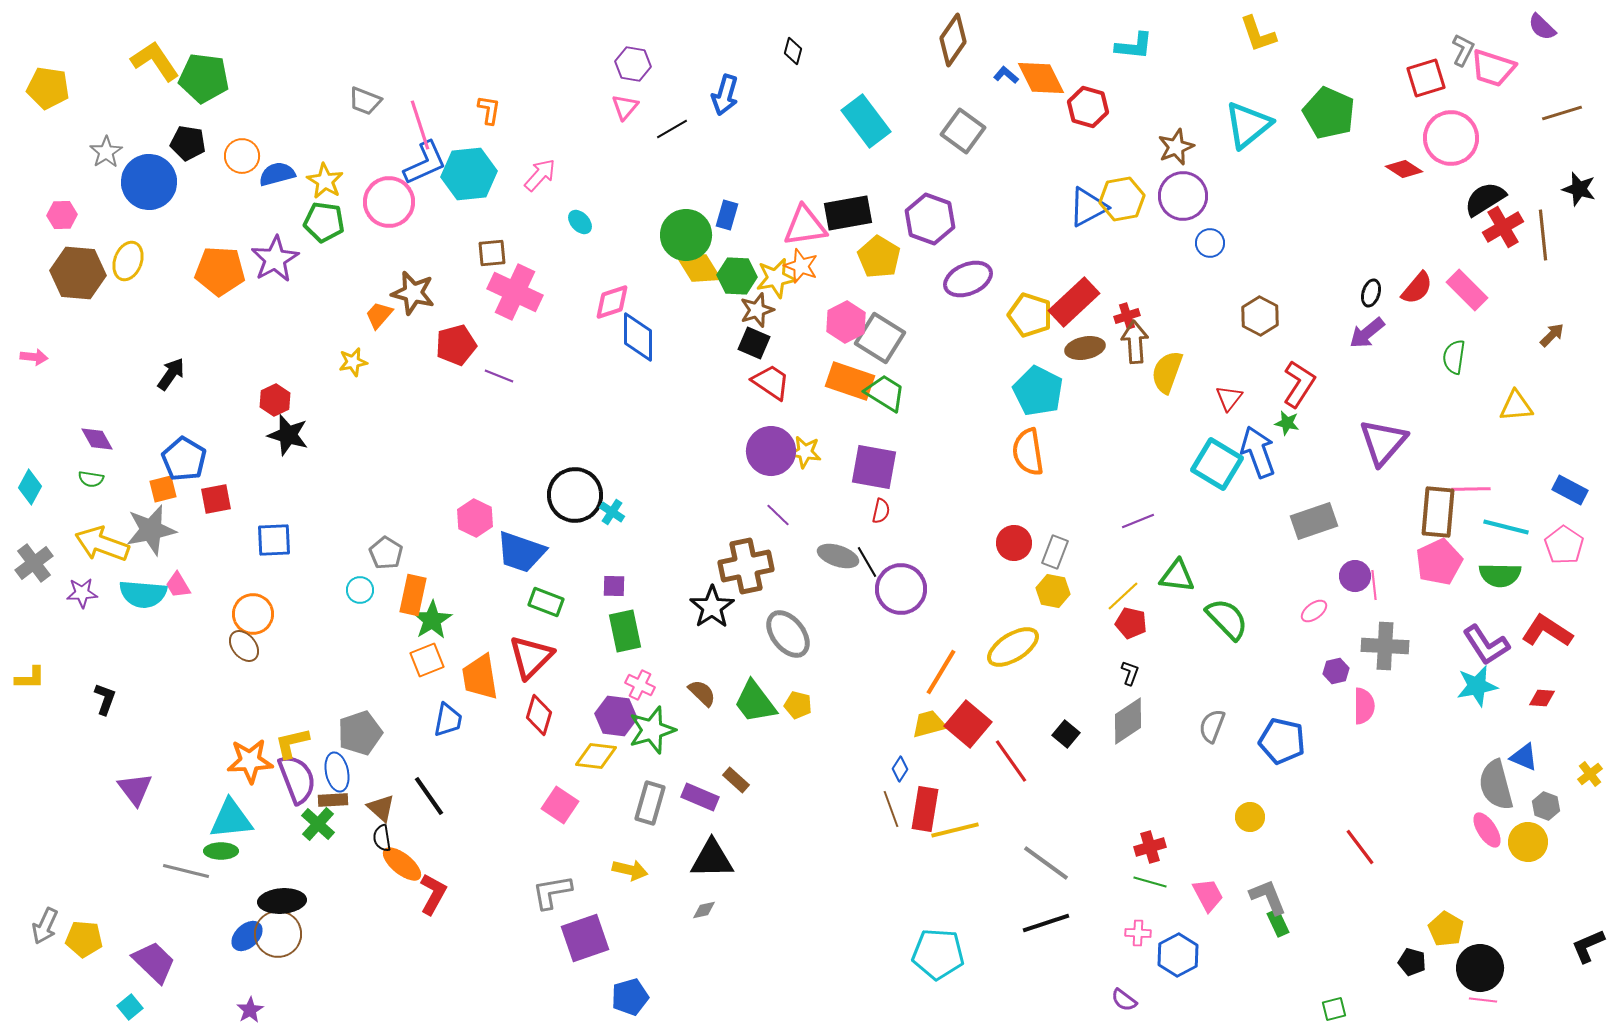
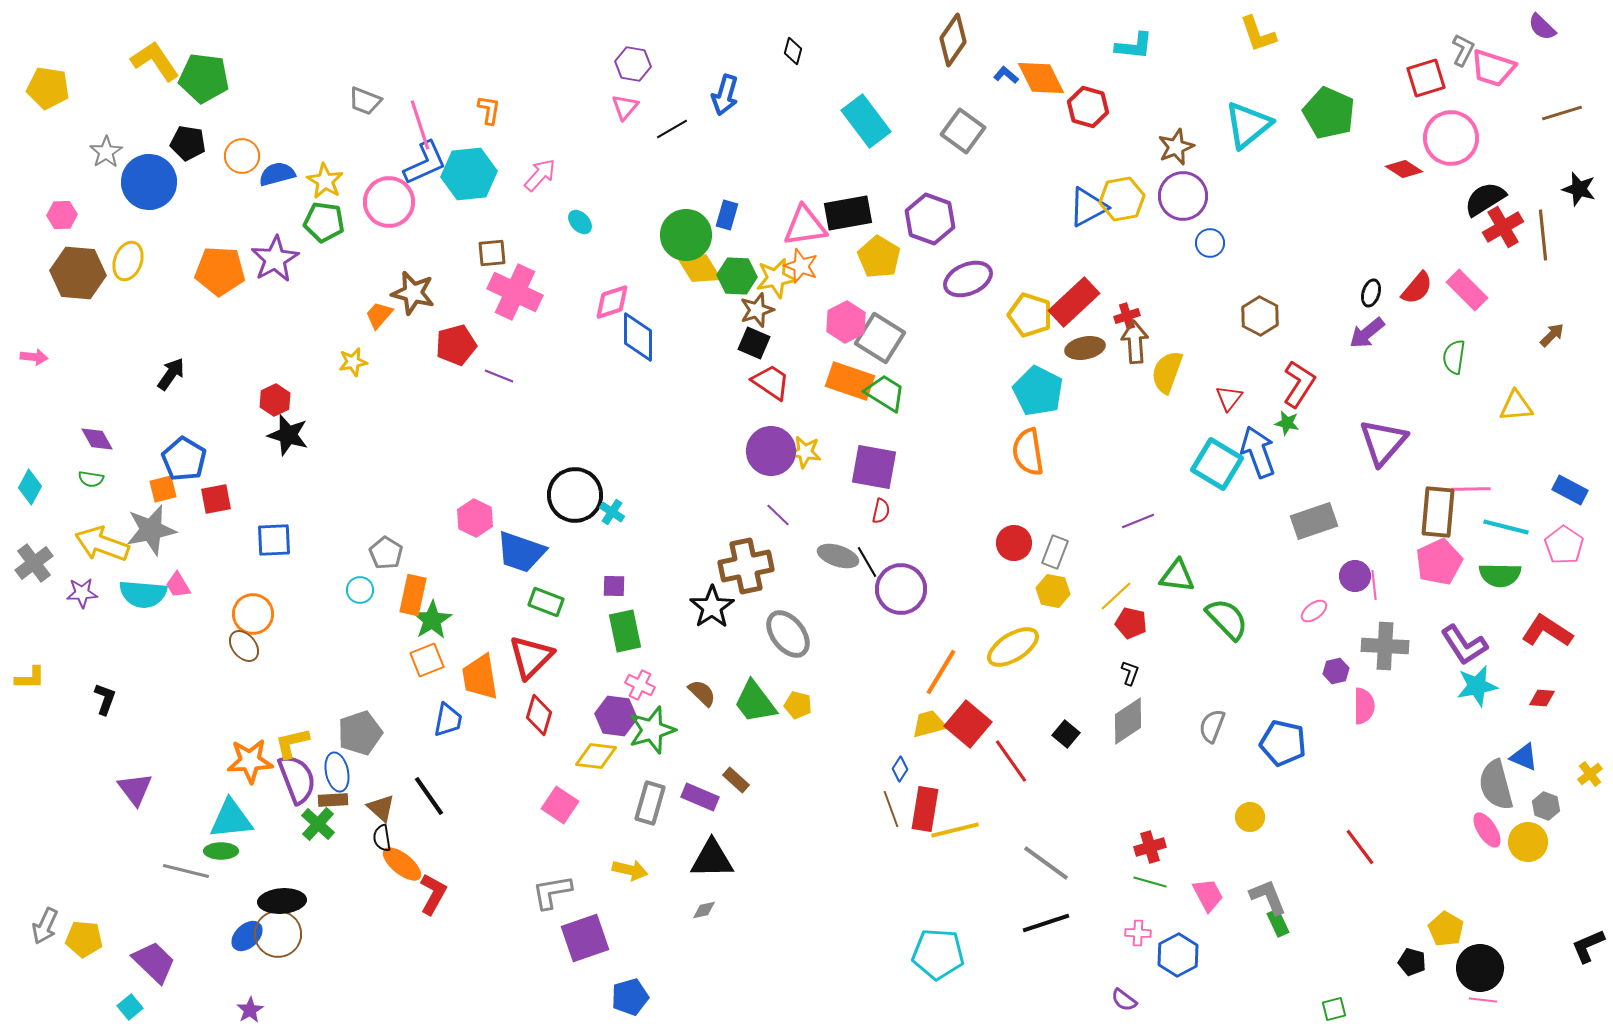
yellow line at (1123, 596): moved 7 px left
purple L-shape at (1486, 645): moved 22 px left
blue pentagon at (1282, 741): moved 1 px right, 2 px down
